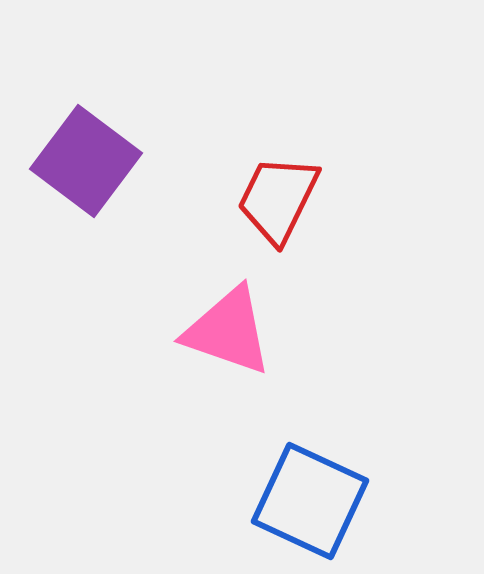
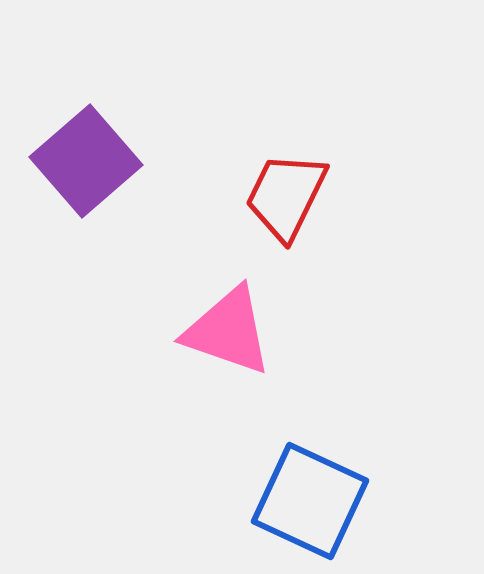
purple square: rotated 12 degrees clockwise
red trapezoid: moved 8 px right, 3 px up
